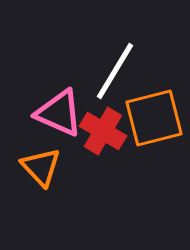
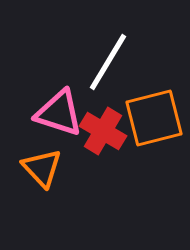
white line: moved 7 px left, 9 px up
pink triangle: rotated 6 degrees counterclockwise
orange triangle: moved 1 px right, 1 px down
